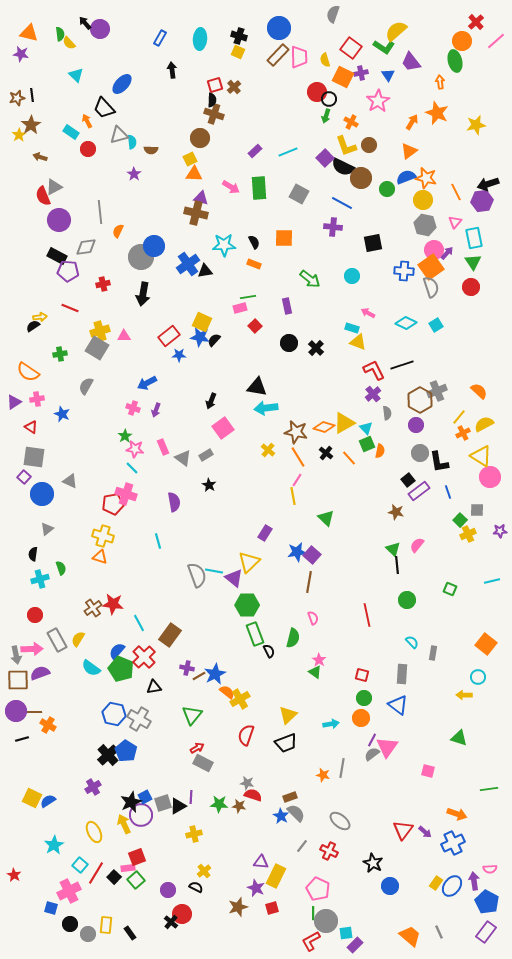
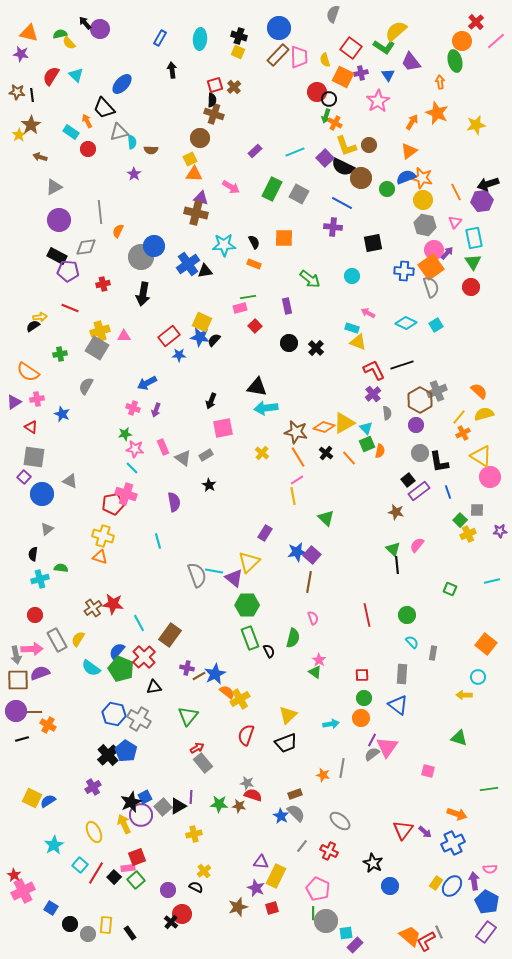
green semicircle at (60, 34): rotated 96 degrees counterclockwise
brown star at (17, 98): moved 6 px up; rotated 21 degrees clockwise
orange cross at (351, 122): moved 16 px left, 1 px down
gray triangle at (119, 135): moved 3 px up
cyan line at (288, 152): moved 7 px right
orange star at (426, 178): moved 4 px left
green rectangle at (259, 188): moved 13 px right, 1 px down; rotated 30 degrees clockwise
red semicircle at (43, 196): moved 8 px right, 120 px up; rotated 54 degrees clockwise
yellow semicircle at (484, 424): moved 10 px up; rotated 12 degrees clockwise
pink square at (223, 428): rotated 25 degrees clockwise
green star at (125, 436): moved 2 px up; rotated 24 degrees clockwise
yellow cross at (268, 450): moved 6 px left, 3 px down
pink line at (297, 480): rotated 24 degrees clockwise
green semicircle at (61, 568): rotated 64 degrees counterclockwise
green circle at (407, 600): moved 15 px down
green rectangle at (255, 634): moved 5 px left, 4 px down
red square at (362, 675): rotated 16 degrees counterclockwise
green triangle at (192, 715): moved 4 px left, 1 px down
gray rectangle at (203, 763): rotated 24 degrees clockwise
brown rectangle at (290, 797): moved 5 px right, 3 px up
gray square at (163, 803): moved 4 px down; rotated 24 degrees counterclockwise
pink cross at (69, 891): moved 46 px left
blue square at (51, 908): rotated 16 degrees clockwise
red L-shape at (311, 941): moved 115 px right
